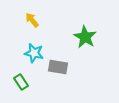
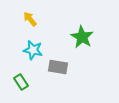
yellow arrow: moved 2 px left, 1 px up
green star: moved 3 px left
cyan star: moved 1 px left, 3 px up
